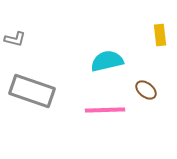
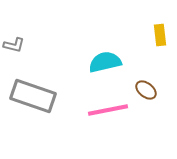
gray L-shape: moved 1 px left, 6 px down
cyan semicircle: moved 2 px left, 1 px down
gray rectangle: moved 1 px right, 5 px down
pink line: moved 3 px right; rotated 9 degrees counterclockwise
